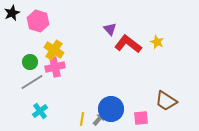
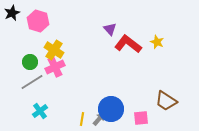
pink cross: rotated 12 degrees counterclockwise
